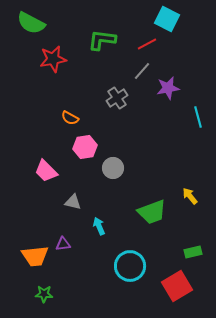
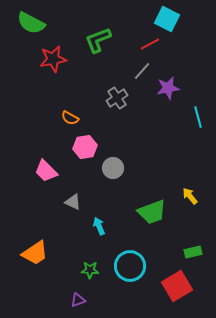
green L-shape: moved 4 px left; rotated 28 degrees counterclockwise
red line: moved 3 px right
gray triangle: rotated 12 degrees clockwise
purple triangle: moved 15 px right, 56 px down; rotated 14 degrees counterclockwise
orange trapezoid: moved 3 px up; rotated 28 degrees counterclockwise
green star: moved 46 px right, 24 px up
